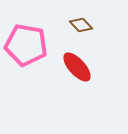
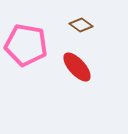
brown diamond: rotated 10 degrees counterclockwise
